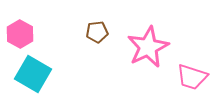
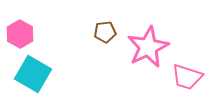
brown pentagon: moved 8 px right
pink trapezoid: moved 5 px left
